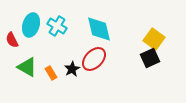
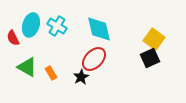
red semicircle: moved 1 px right, 2 px up
black star: moved 9 px right, 8 px down
